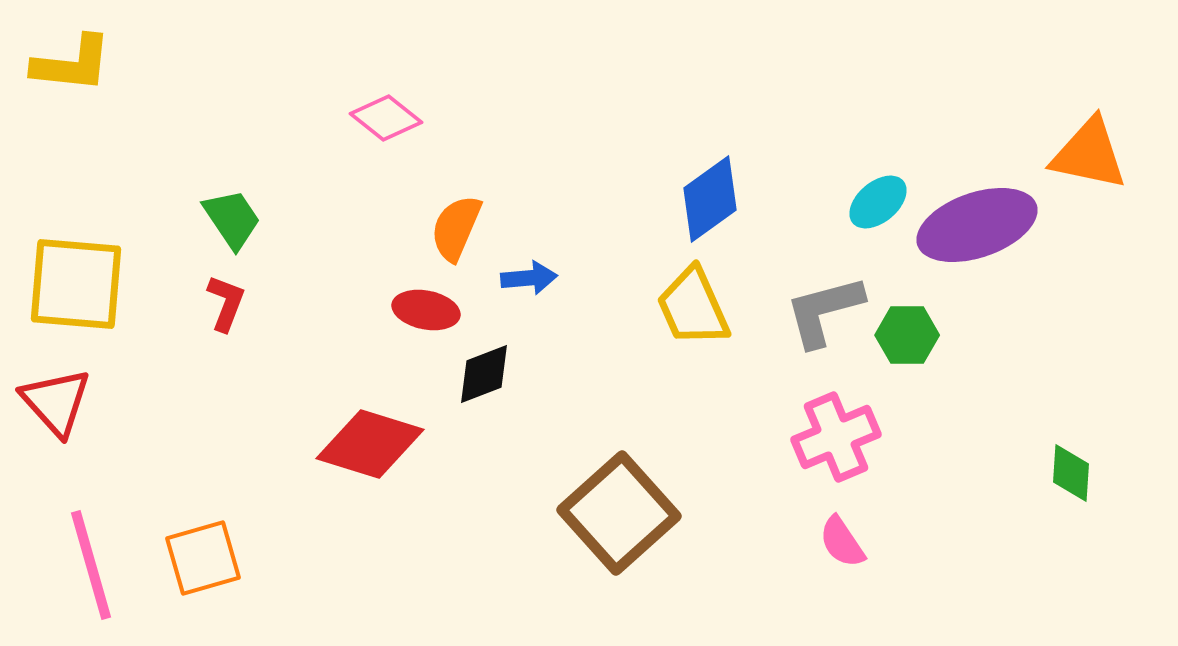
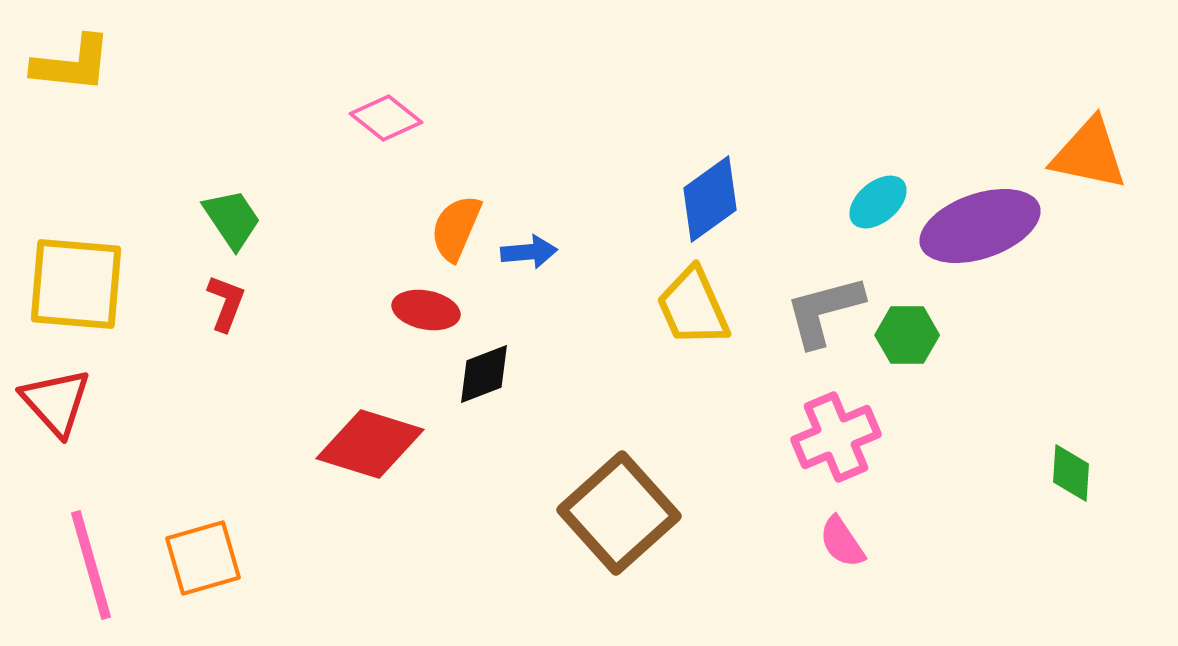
purple ellipse: moved 3 px right, 1 px down
blue arrow: moved 26 px up
